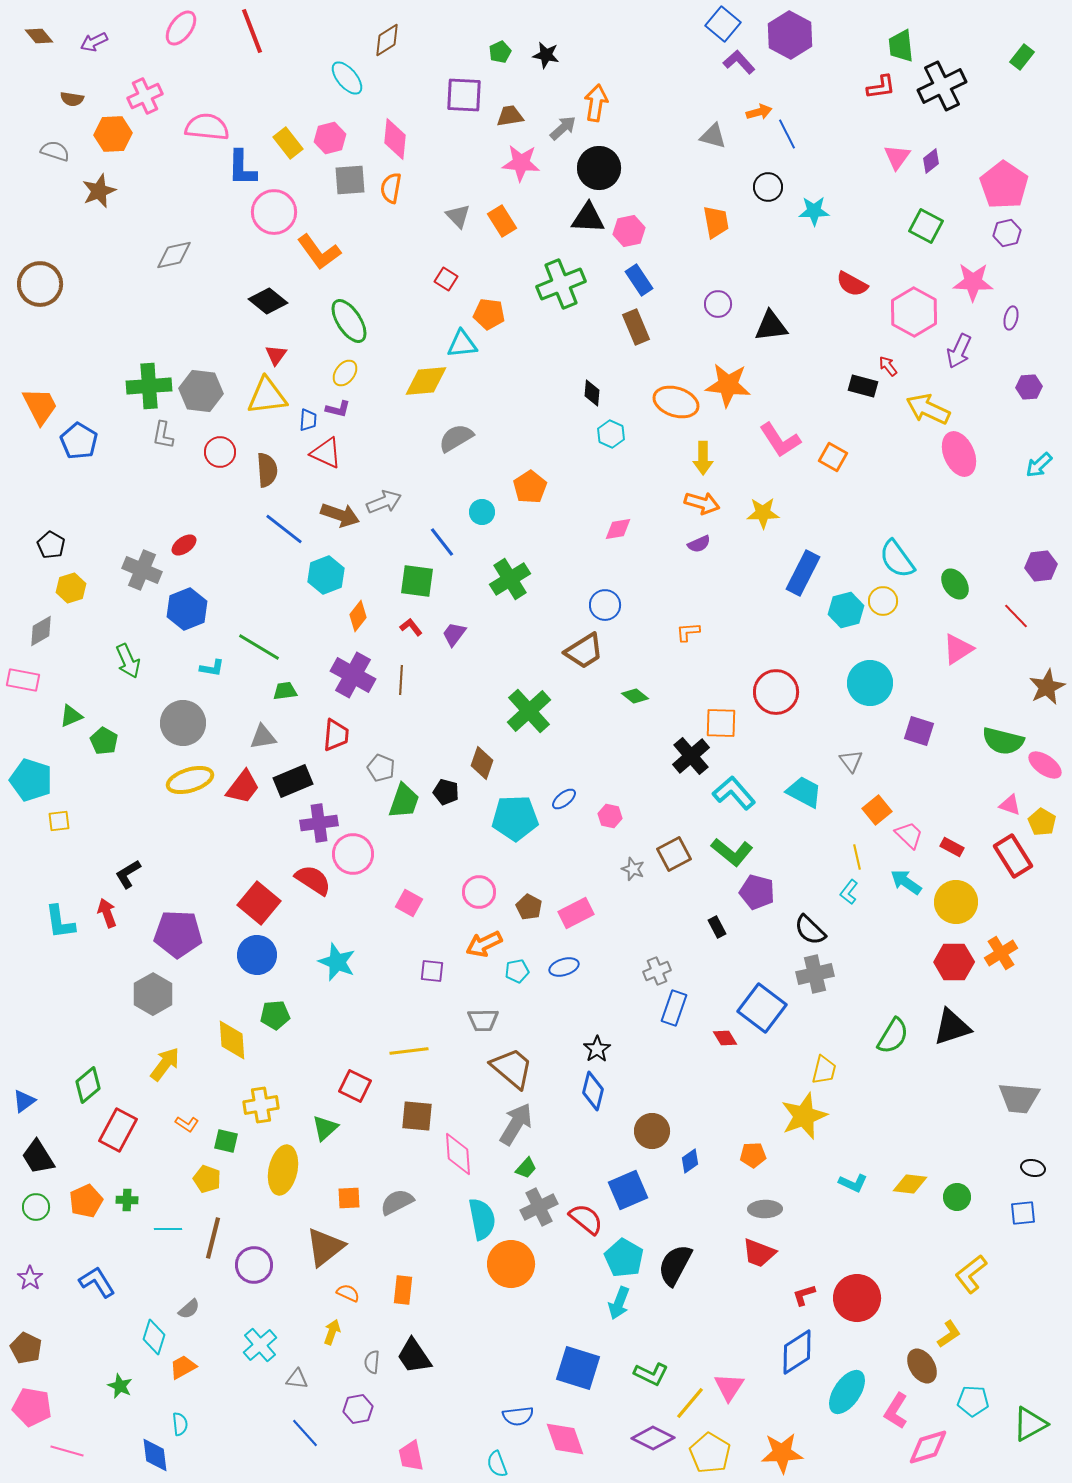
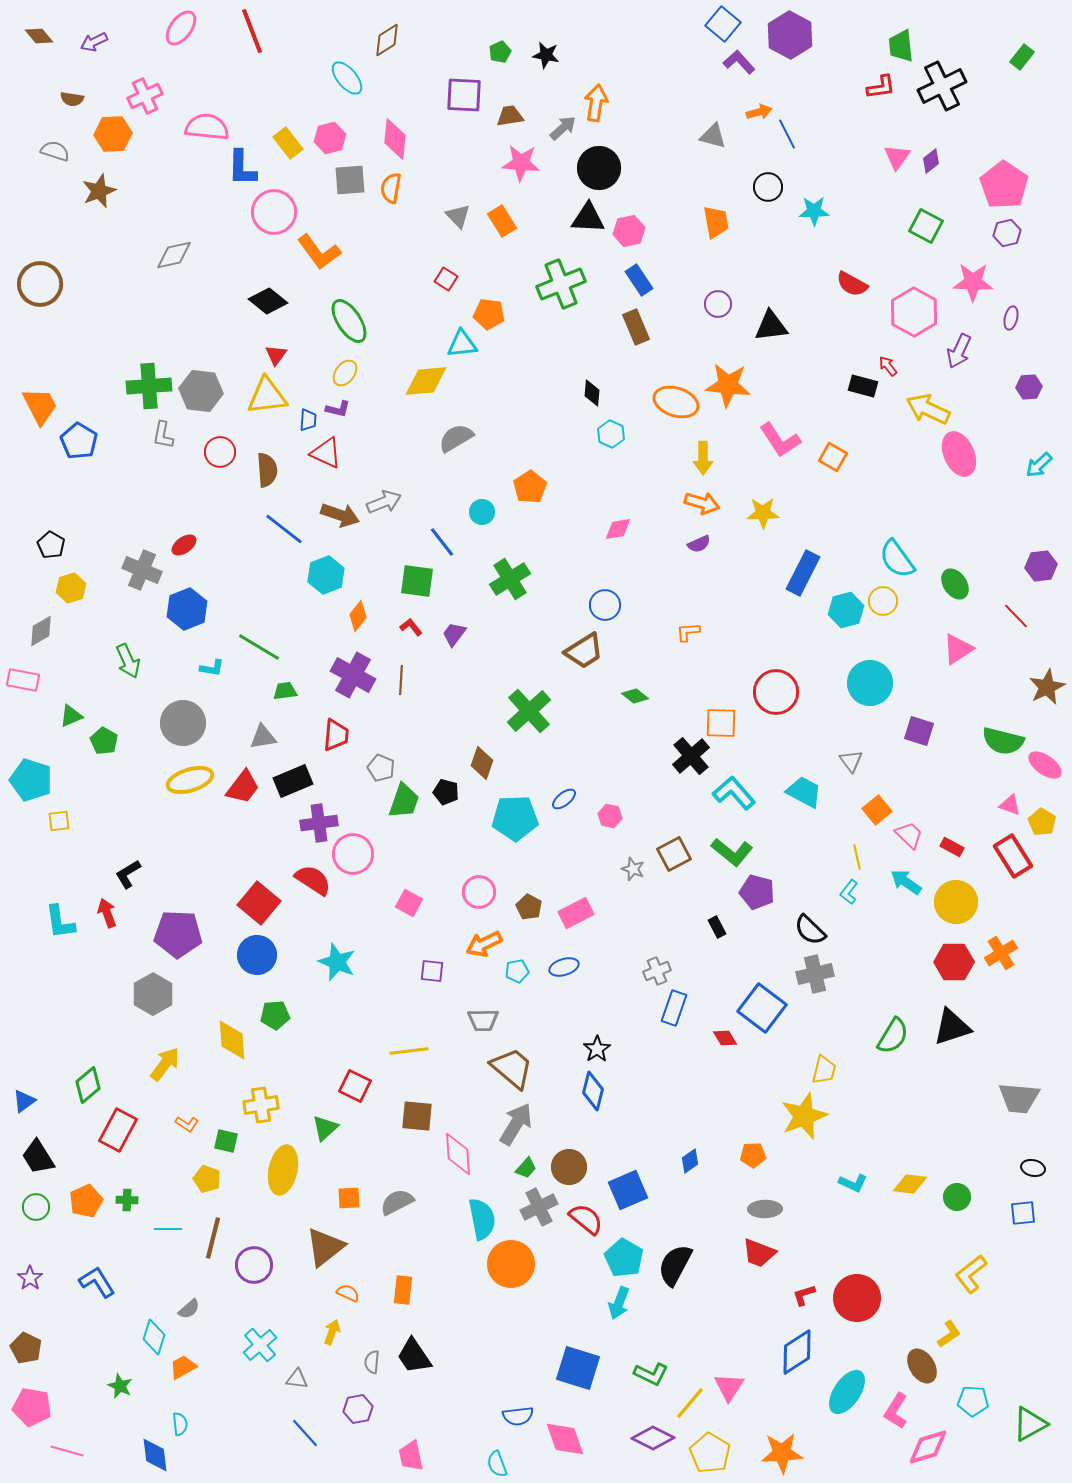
brown circle at (652, 1131): moved 83 px left, 36 px down
